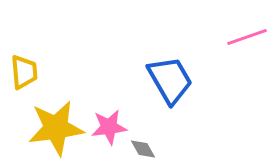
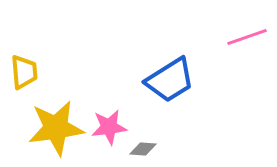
blue trapezoid: rotated 88 degrees clockwise
gray diamond: rotated 56 degrees counterclockwise
